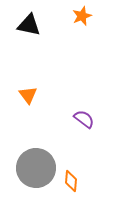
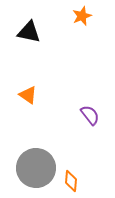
black triangle: moved 7 px down
orange triangle: rotated 18 degrees counterclockwise
purple semicircle: moved 6 px right, 4 px up; rotated 15 degrees clockwise
